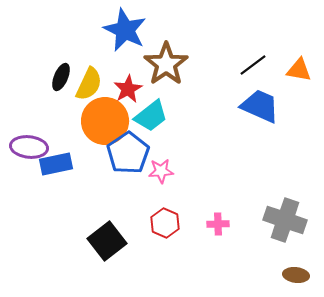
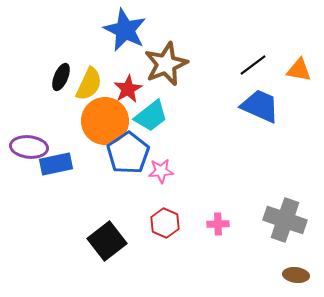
brown star: rotated 12 degrees clockwise
